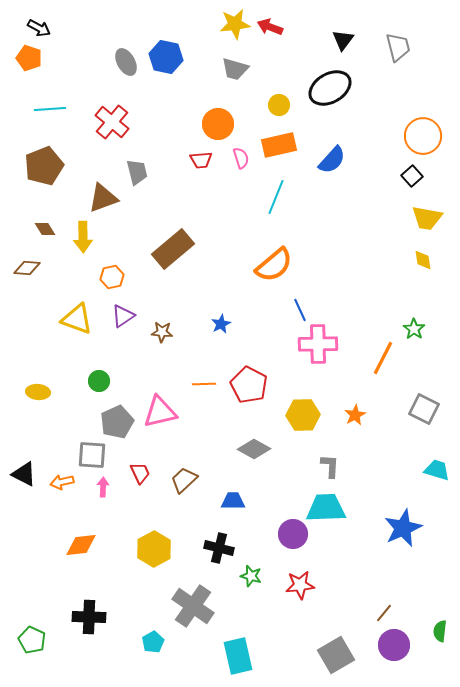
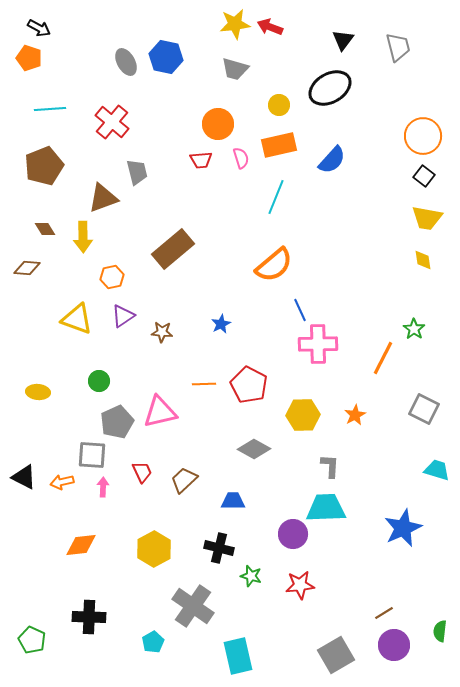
black square at (412, 176): moved 12 px right; rotated 10 degrees counterclockwise
red trapezoid at (140, 473): moved 2 px right, 1 px up
black triangle at (24, 474): moved 3 px down
brown line at (384, 613): rotated 18 degrees clockwise
